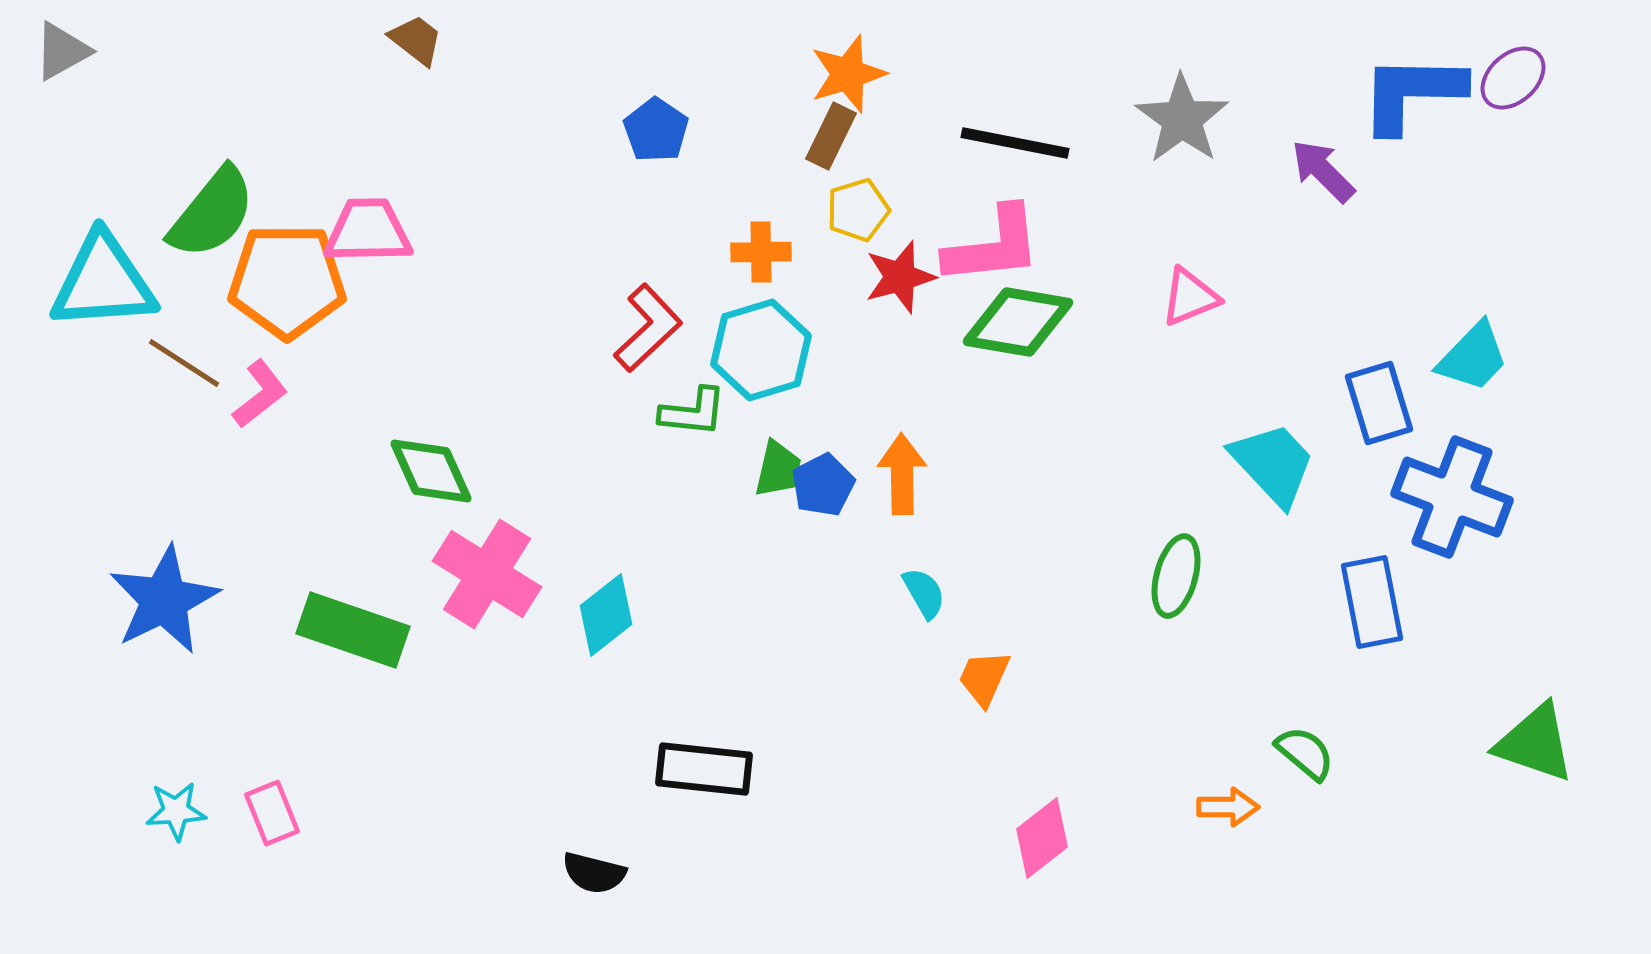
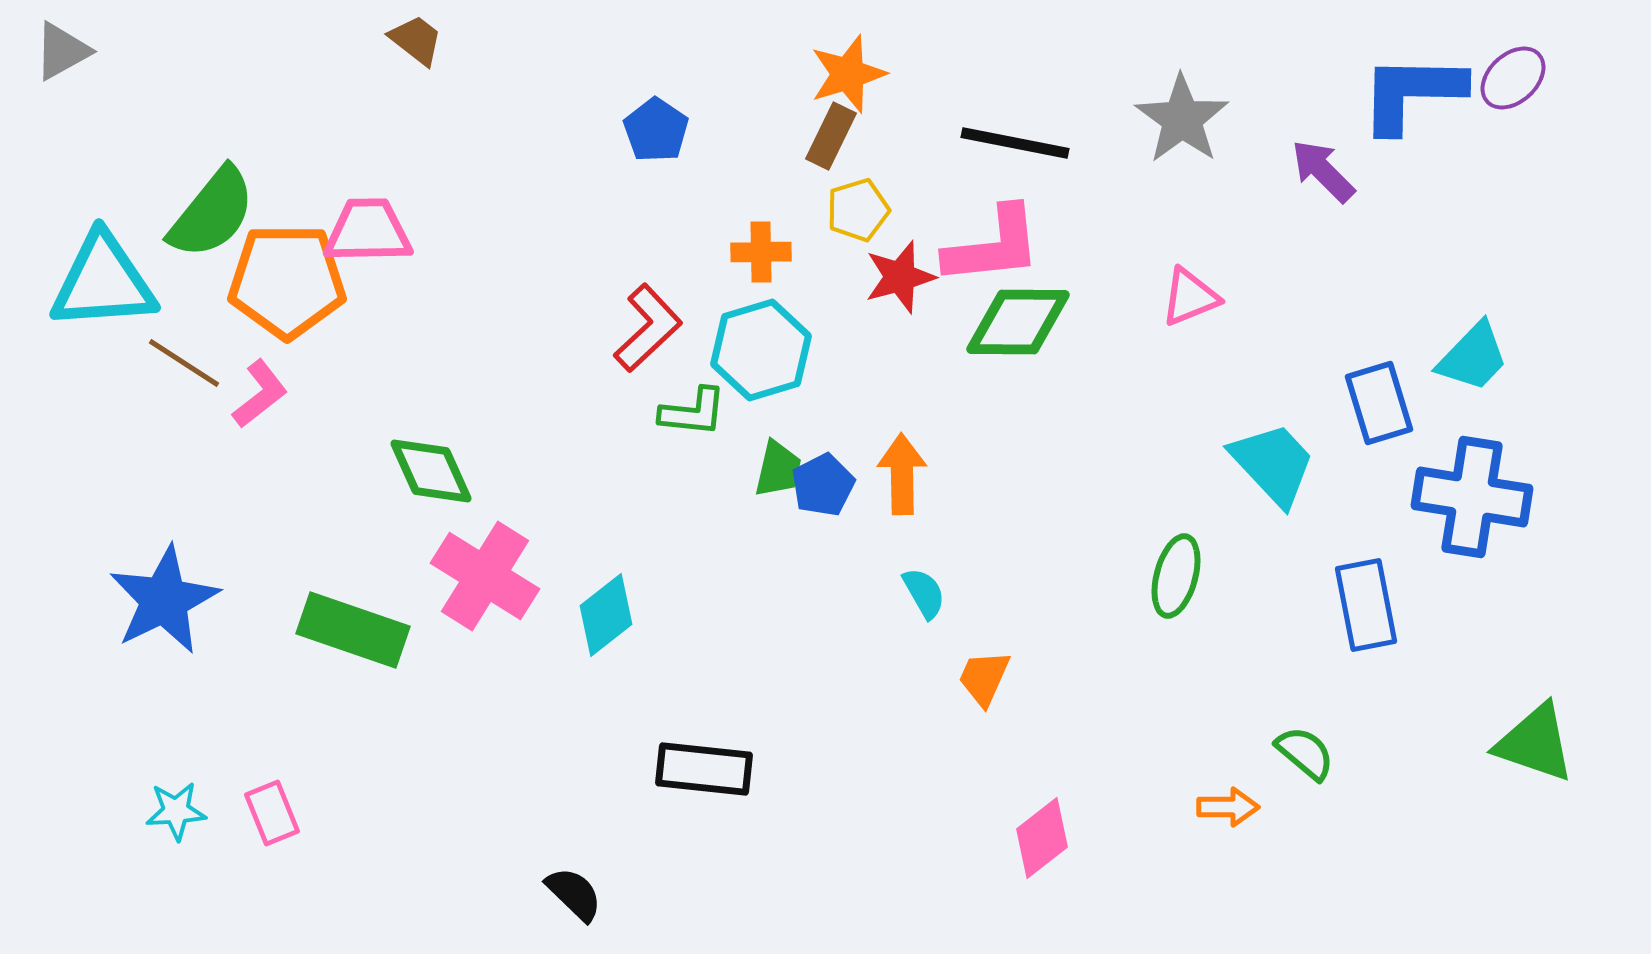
green diamond at (1018, 322): rotated 9 degrees counterclockwise
blue cross at (1452, 497): moved 20 px right; rotated 12 degrees counterclockwise
pink cross at (487, 574): moved 2 px left, 2 px down
blue rectangle at (1372, 602): moved 6 px left, 3 px down
black semicircle at (594, 873): moved 20 px left, 21 px down; rotated 150 degrees counterclockwise
